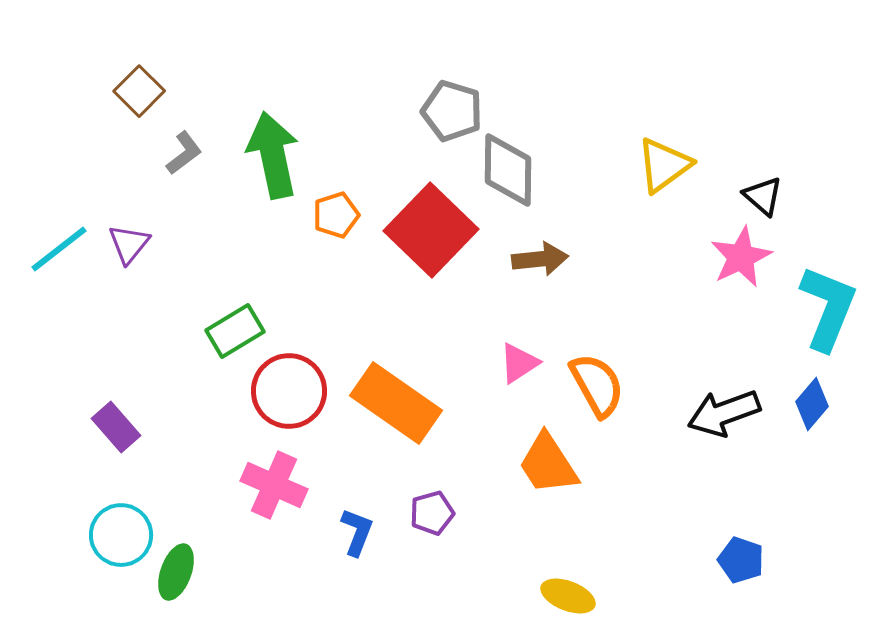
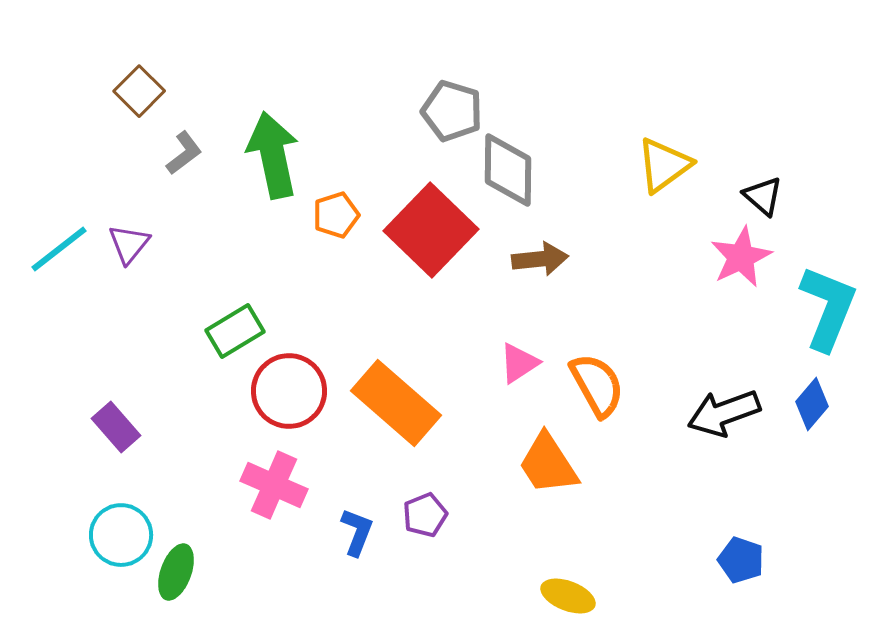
orange rectangle: rotated 6 degrees clockwise
purple pentagon: moved 7 px left, 2 px down; rotated 6 degrees counterclockwise
